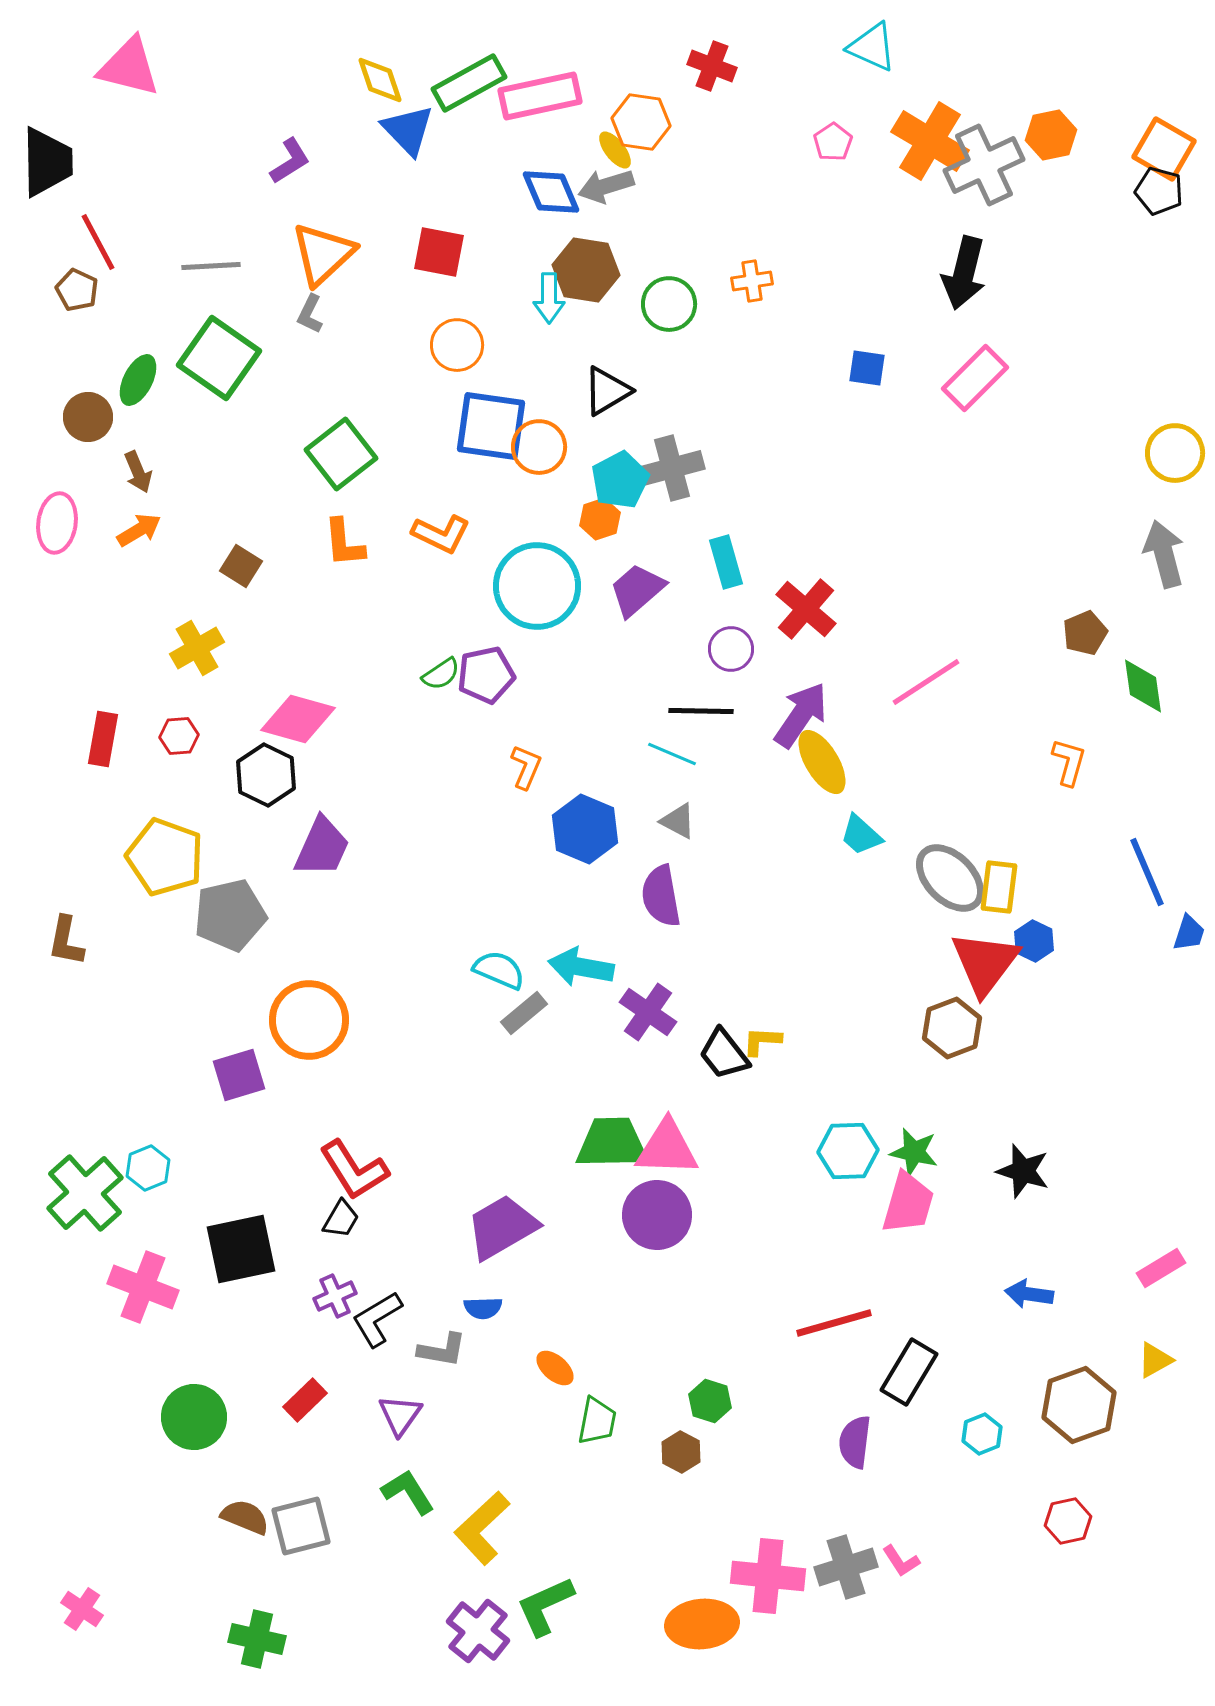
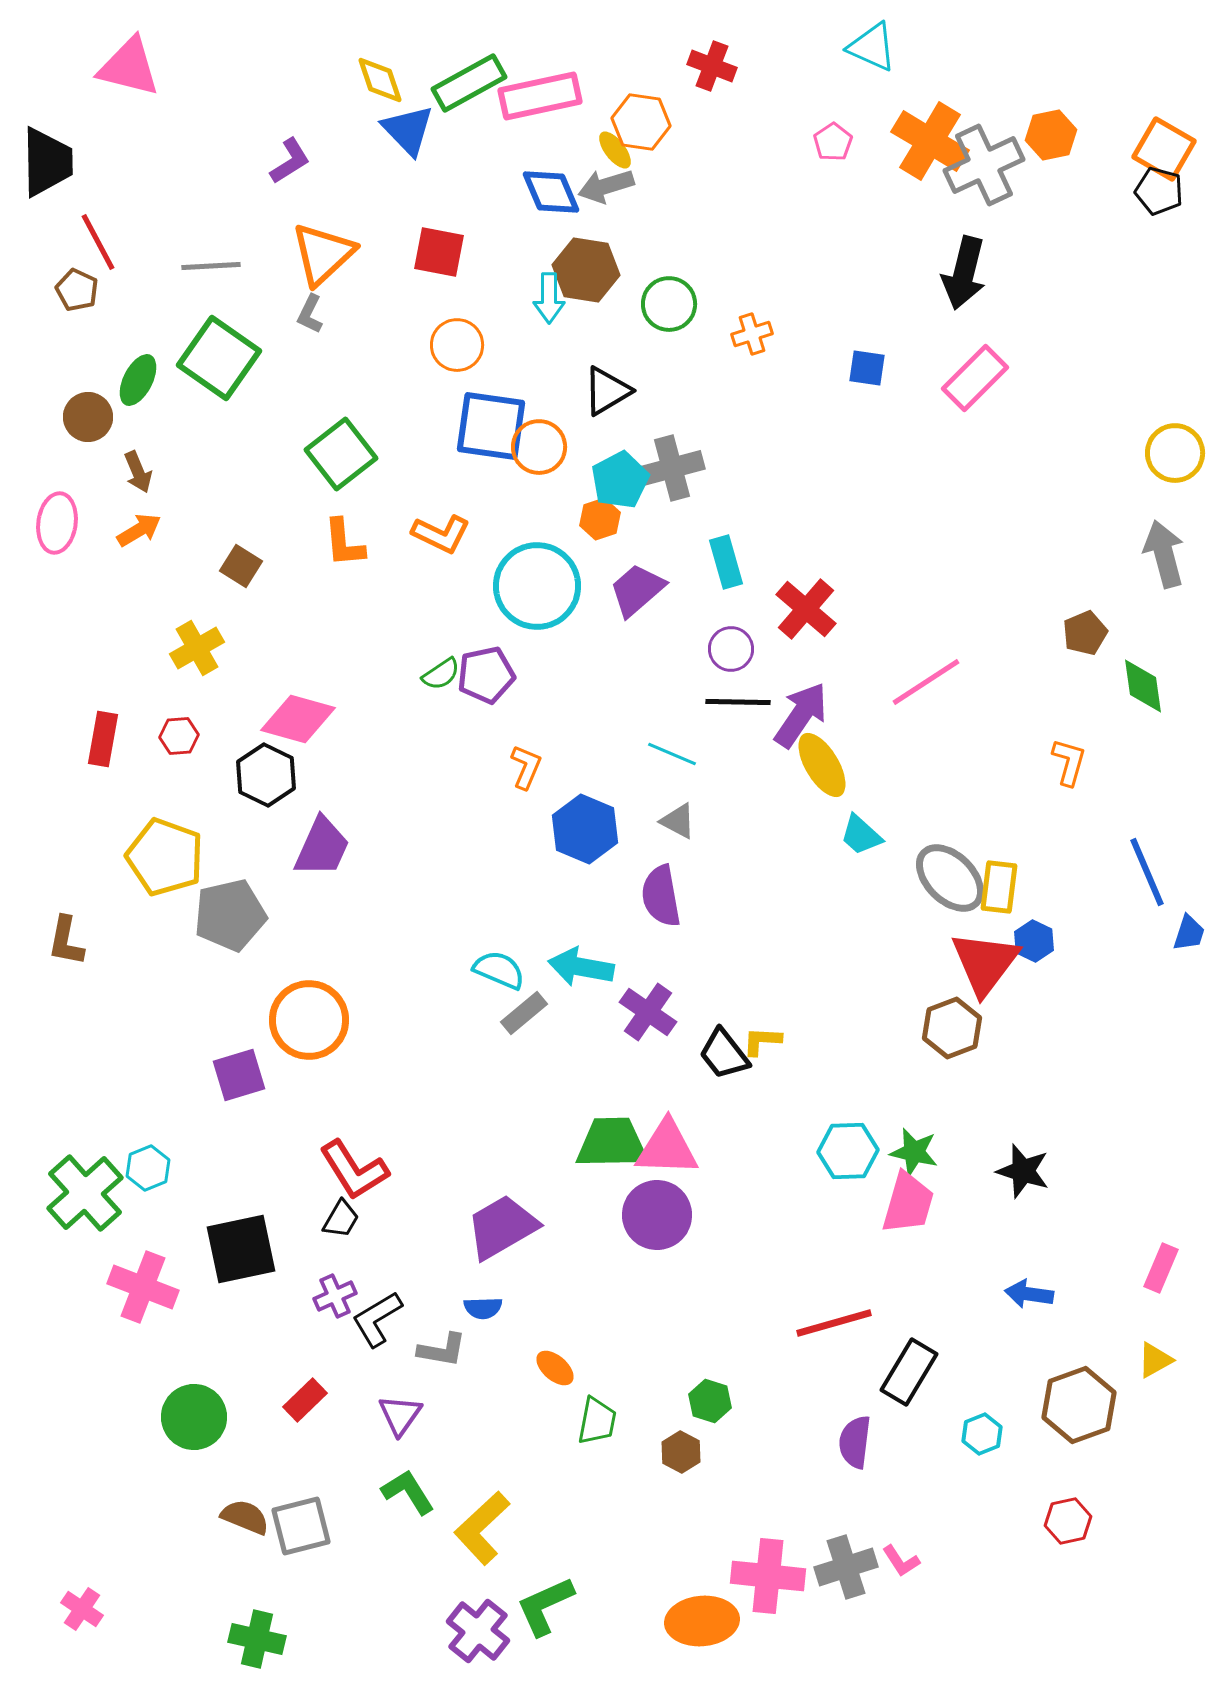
orange cross at (752, 281): moved 53 px down; rotated 9 degrees counterclockwise
black line at (701, 711): moved 37 px right, 9 px up
yellow ellipse at (822, 762): moved 3 px down
pink rectangle at (1161, 1268): rotated 36 degrees counterclockwise
orange ellipse at (702, 1624): moved 3 px up
